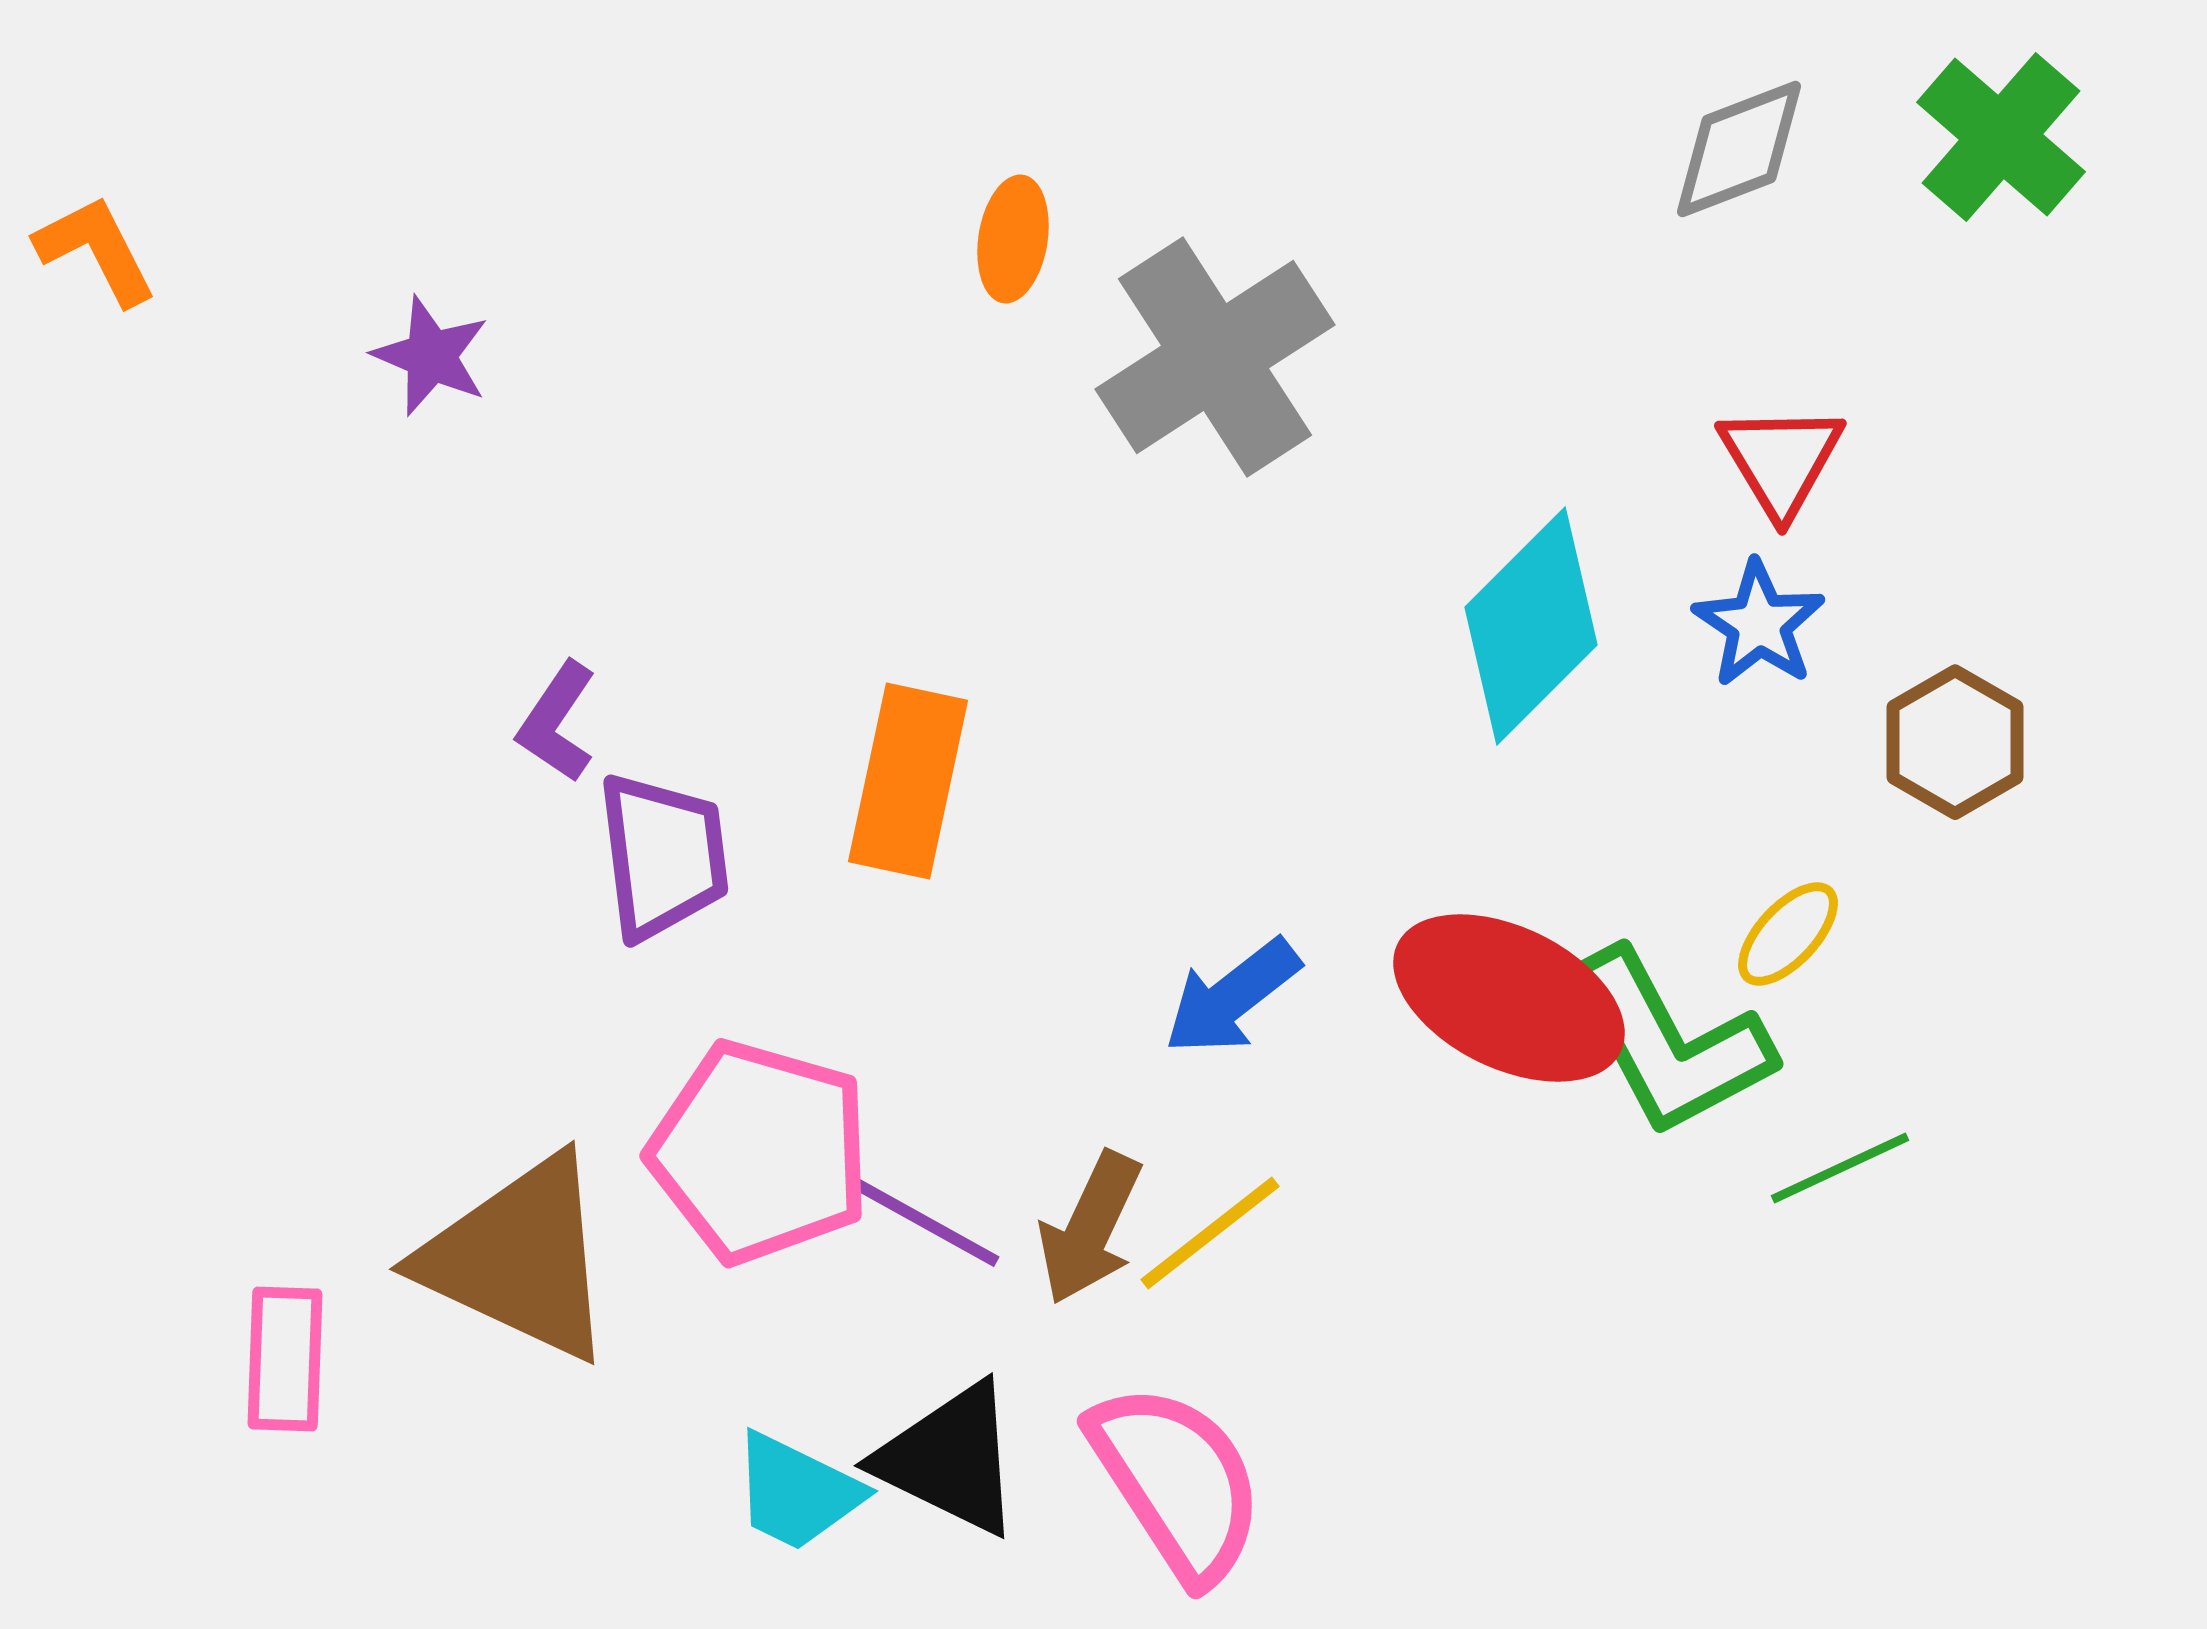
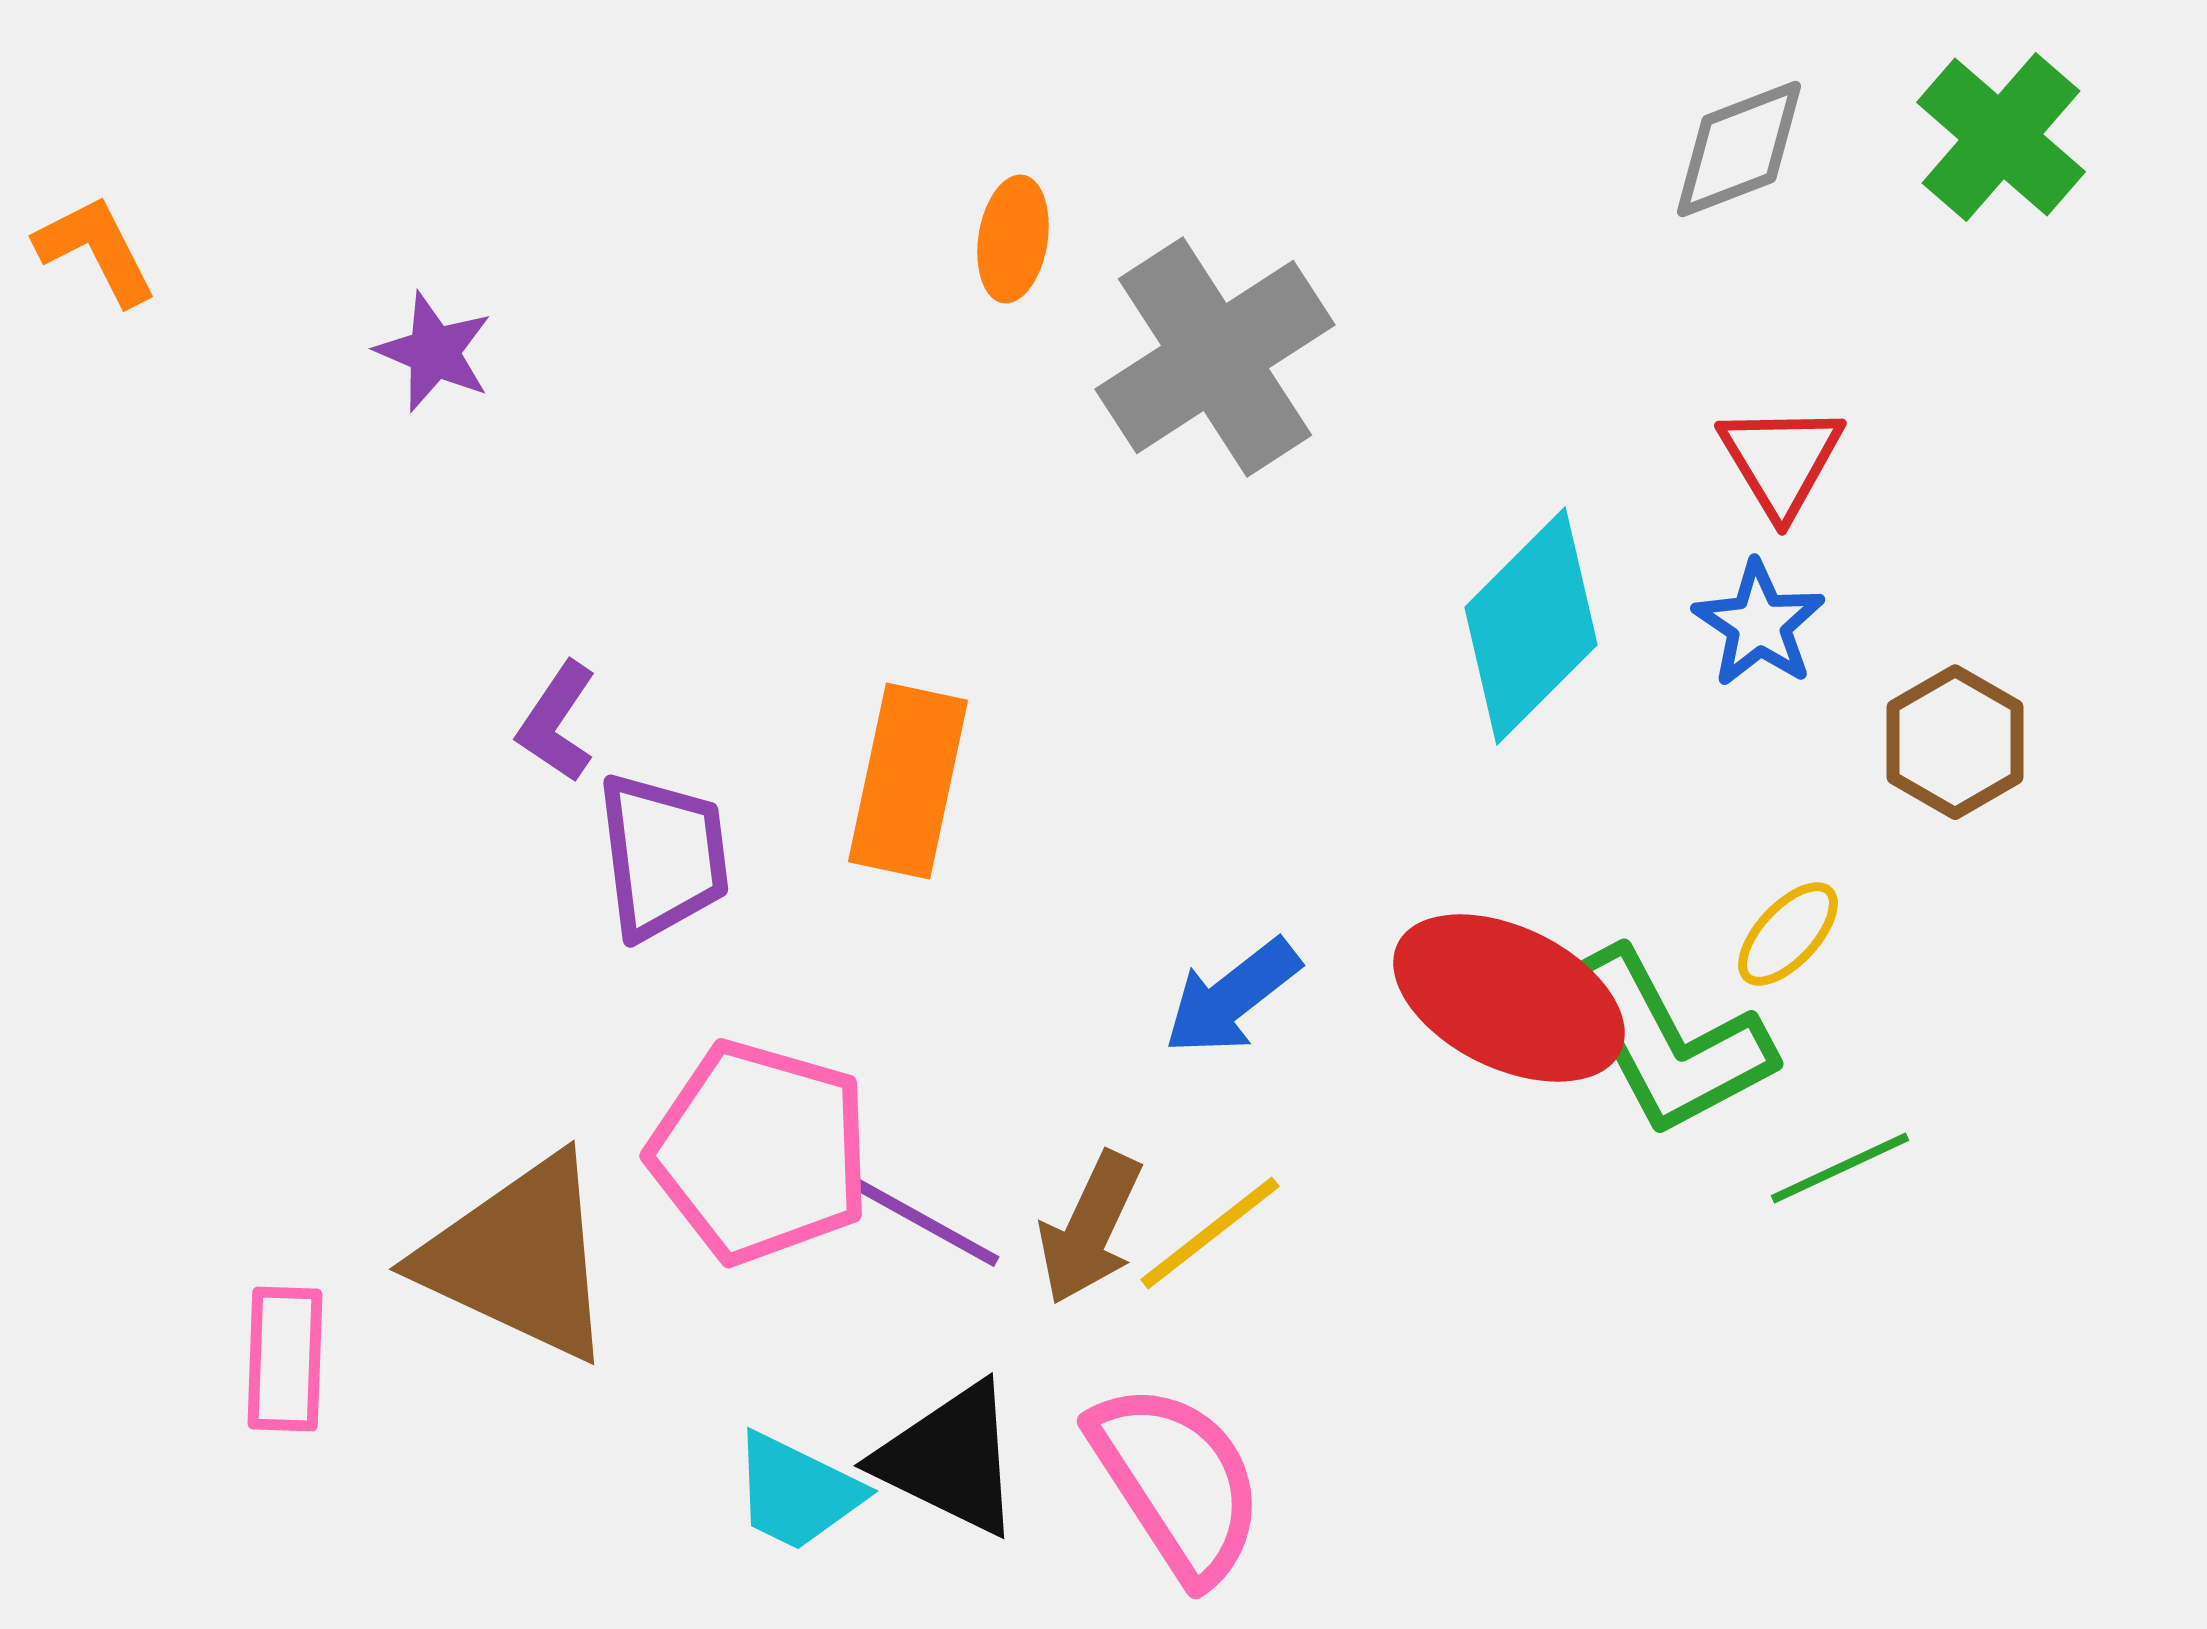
purple star: moved 3 px right, 4 px up
